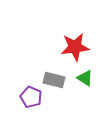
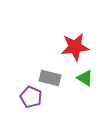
gray rectangle: moved 4 px left, 2 px up
